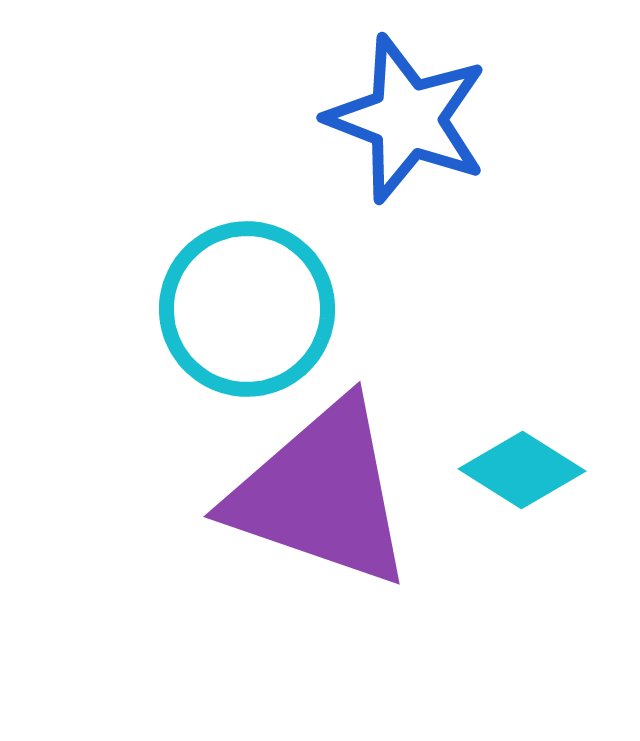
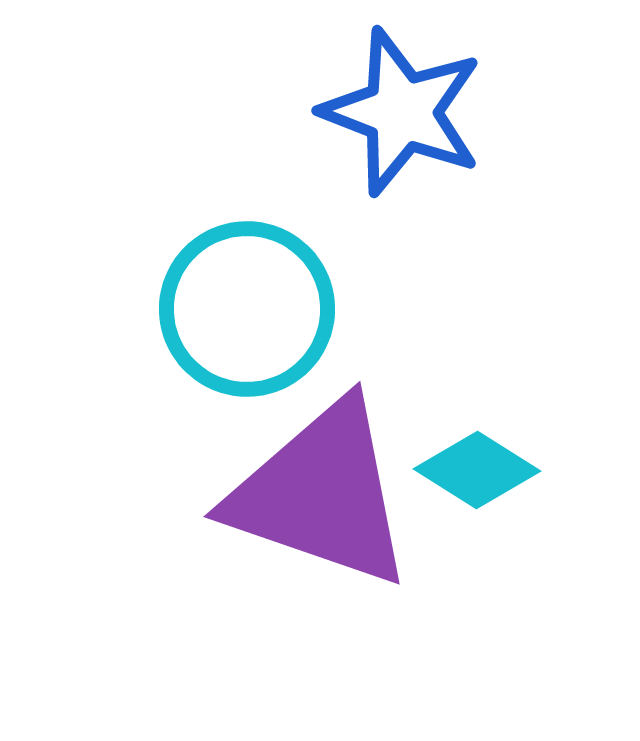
blue star: moved 5 px left, 7 px up
cyan diamond: moved 45 px left
